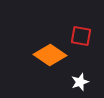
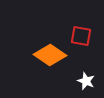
white star: moved 6 px right, 1 px up; rotated 30 degrees counterclockwise
